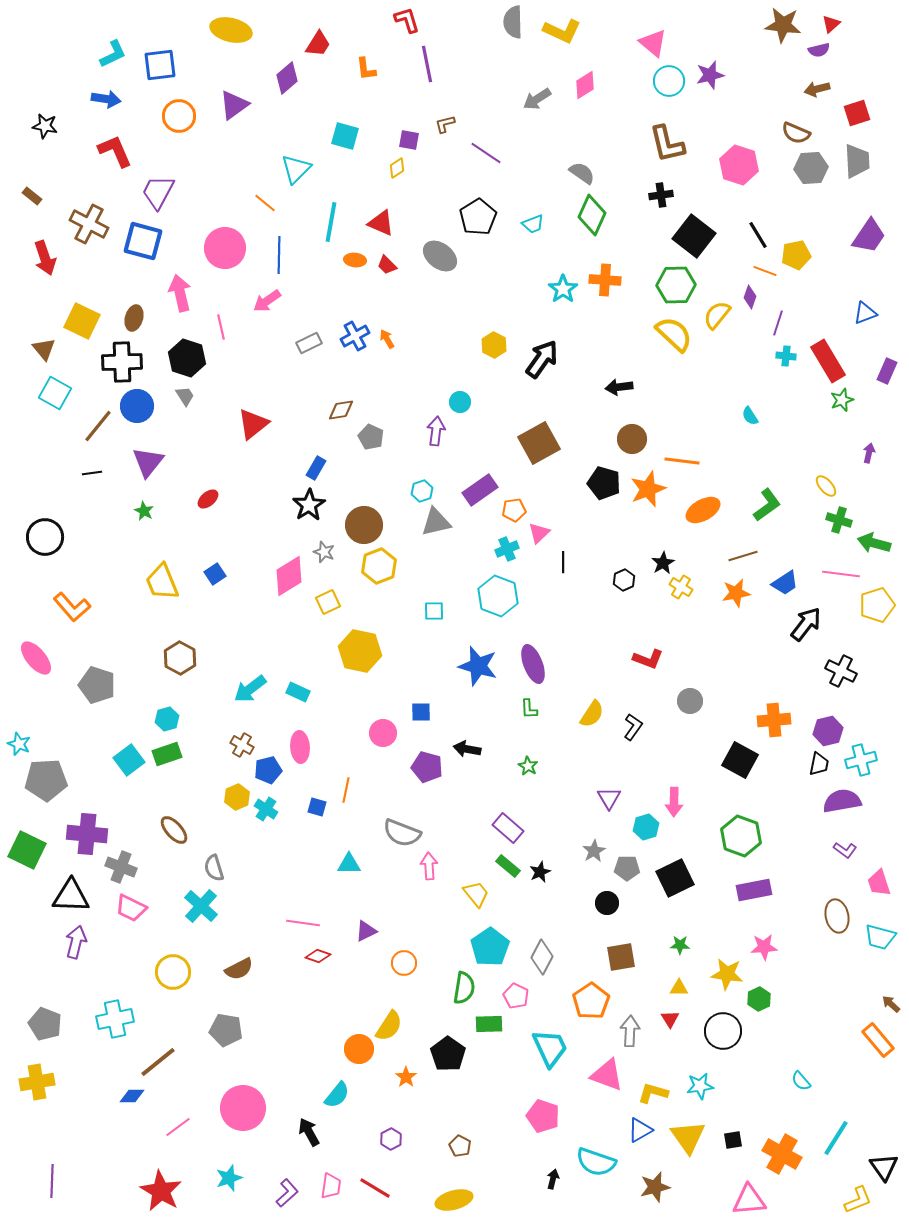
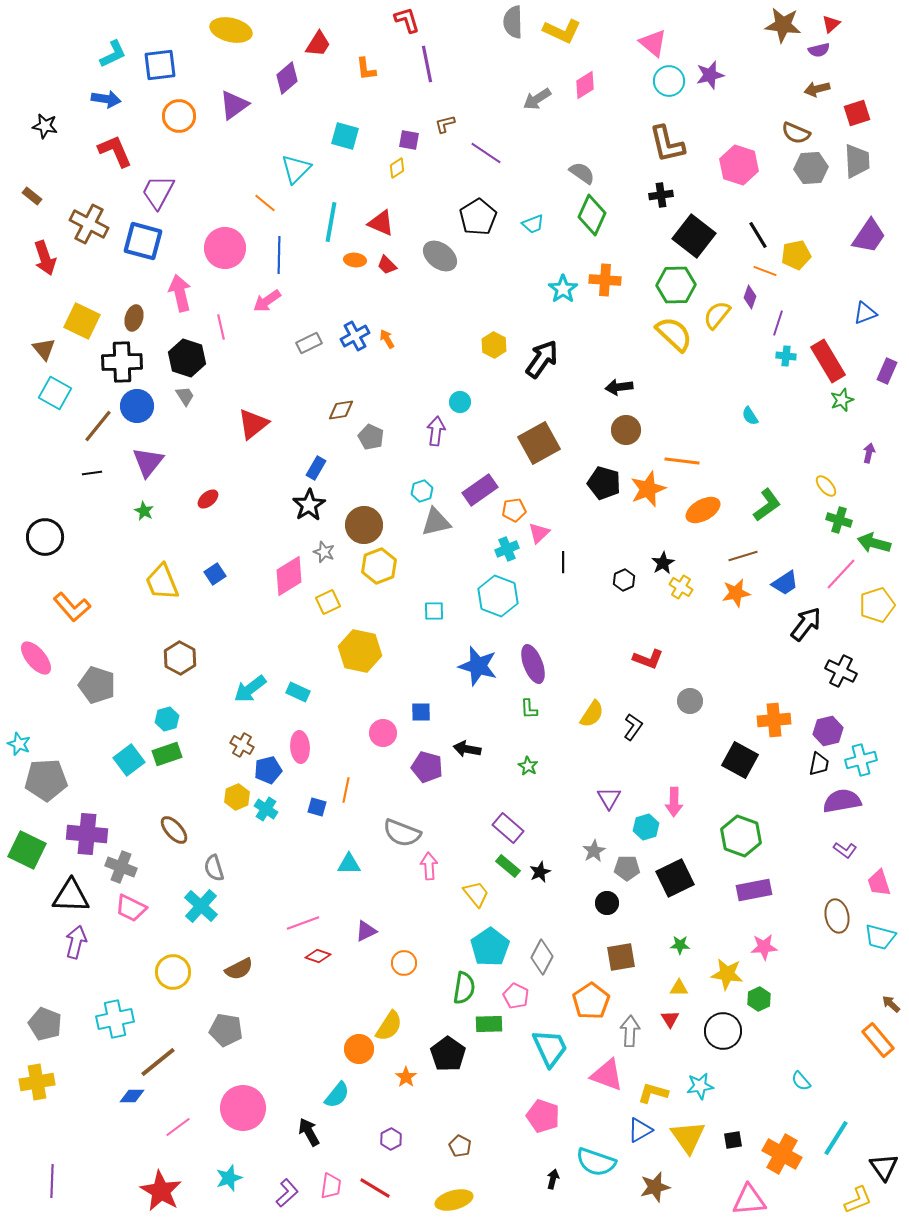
brown circle at (632, 439): moved 6 px left, 9 px up
pink line at (841, 574): rotated 54 degrees counterclockwise
pink line at (303, 923): rotated 28 degrees counterclockwise
